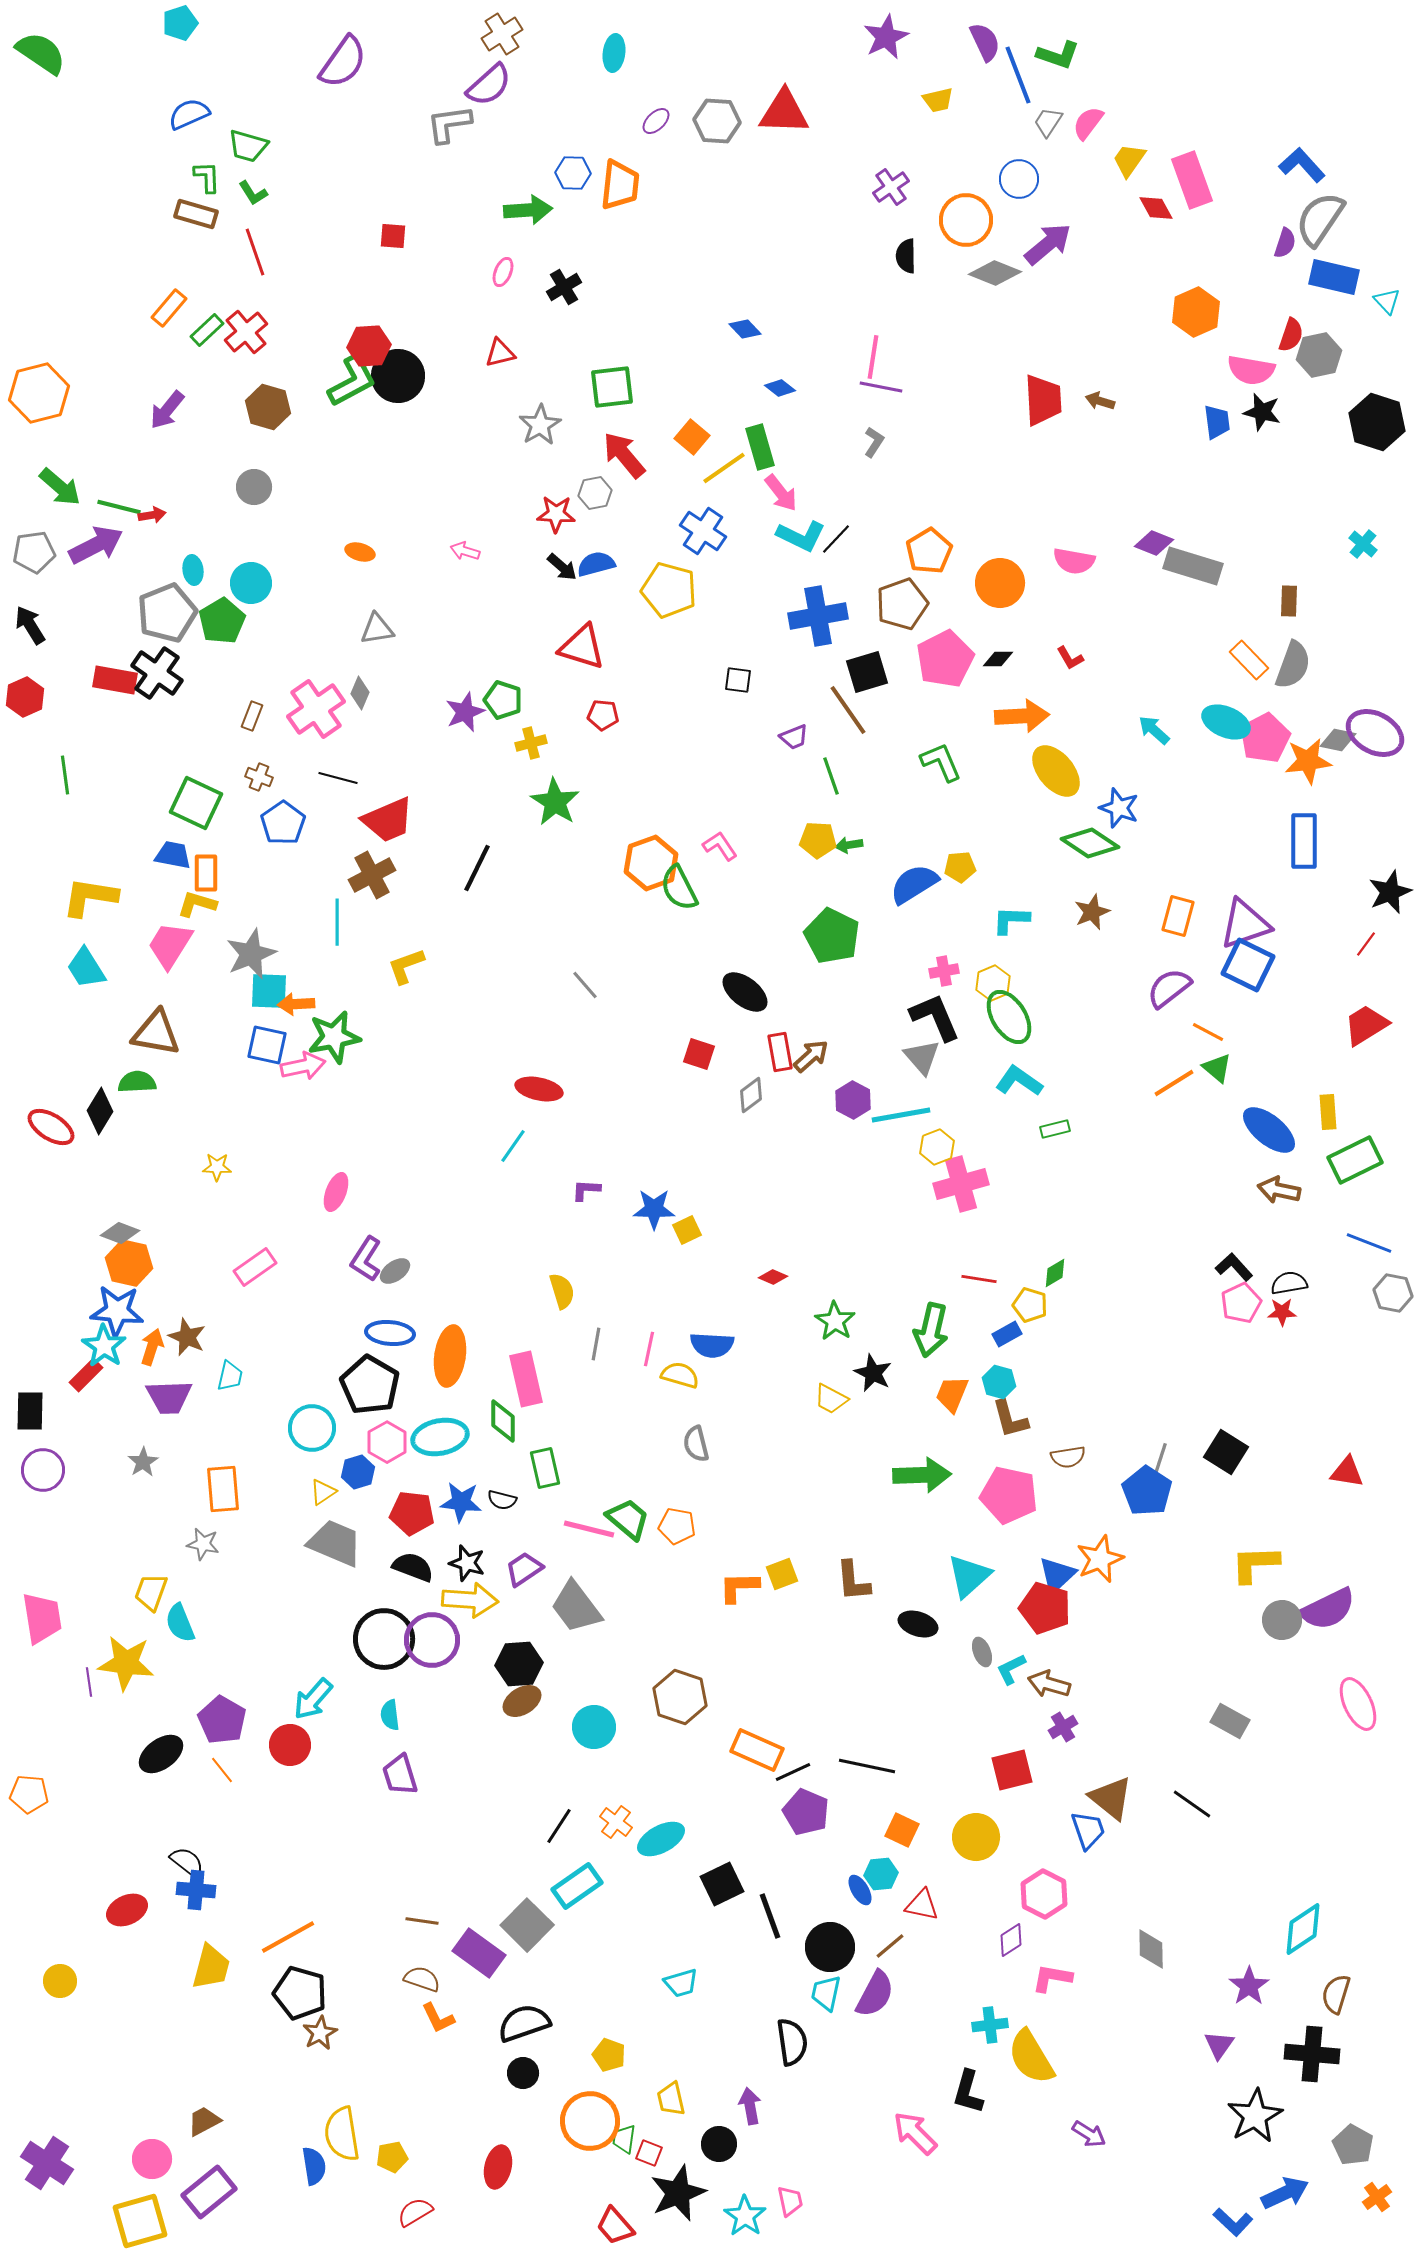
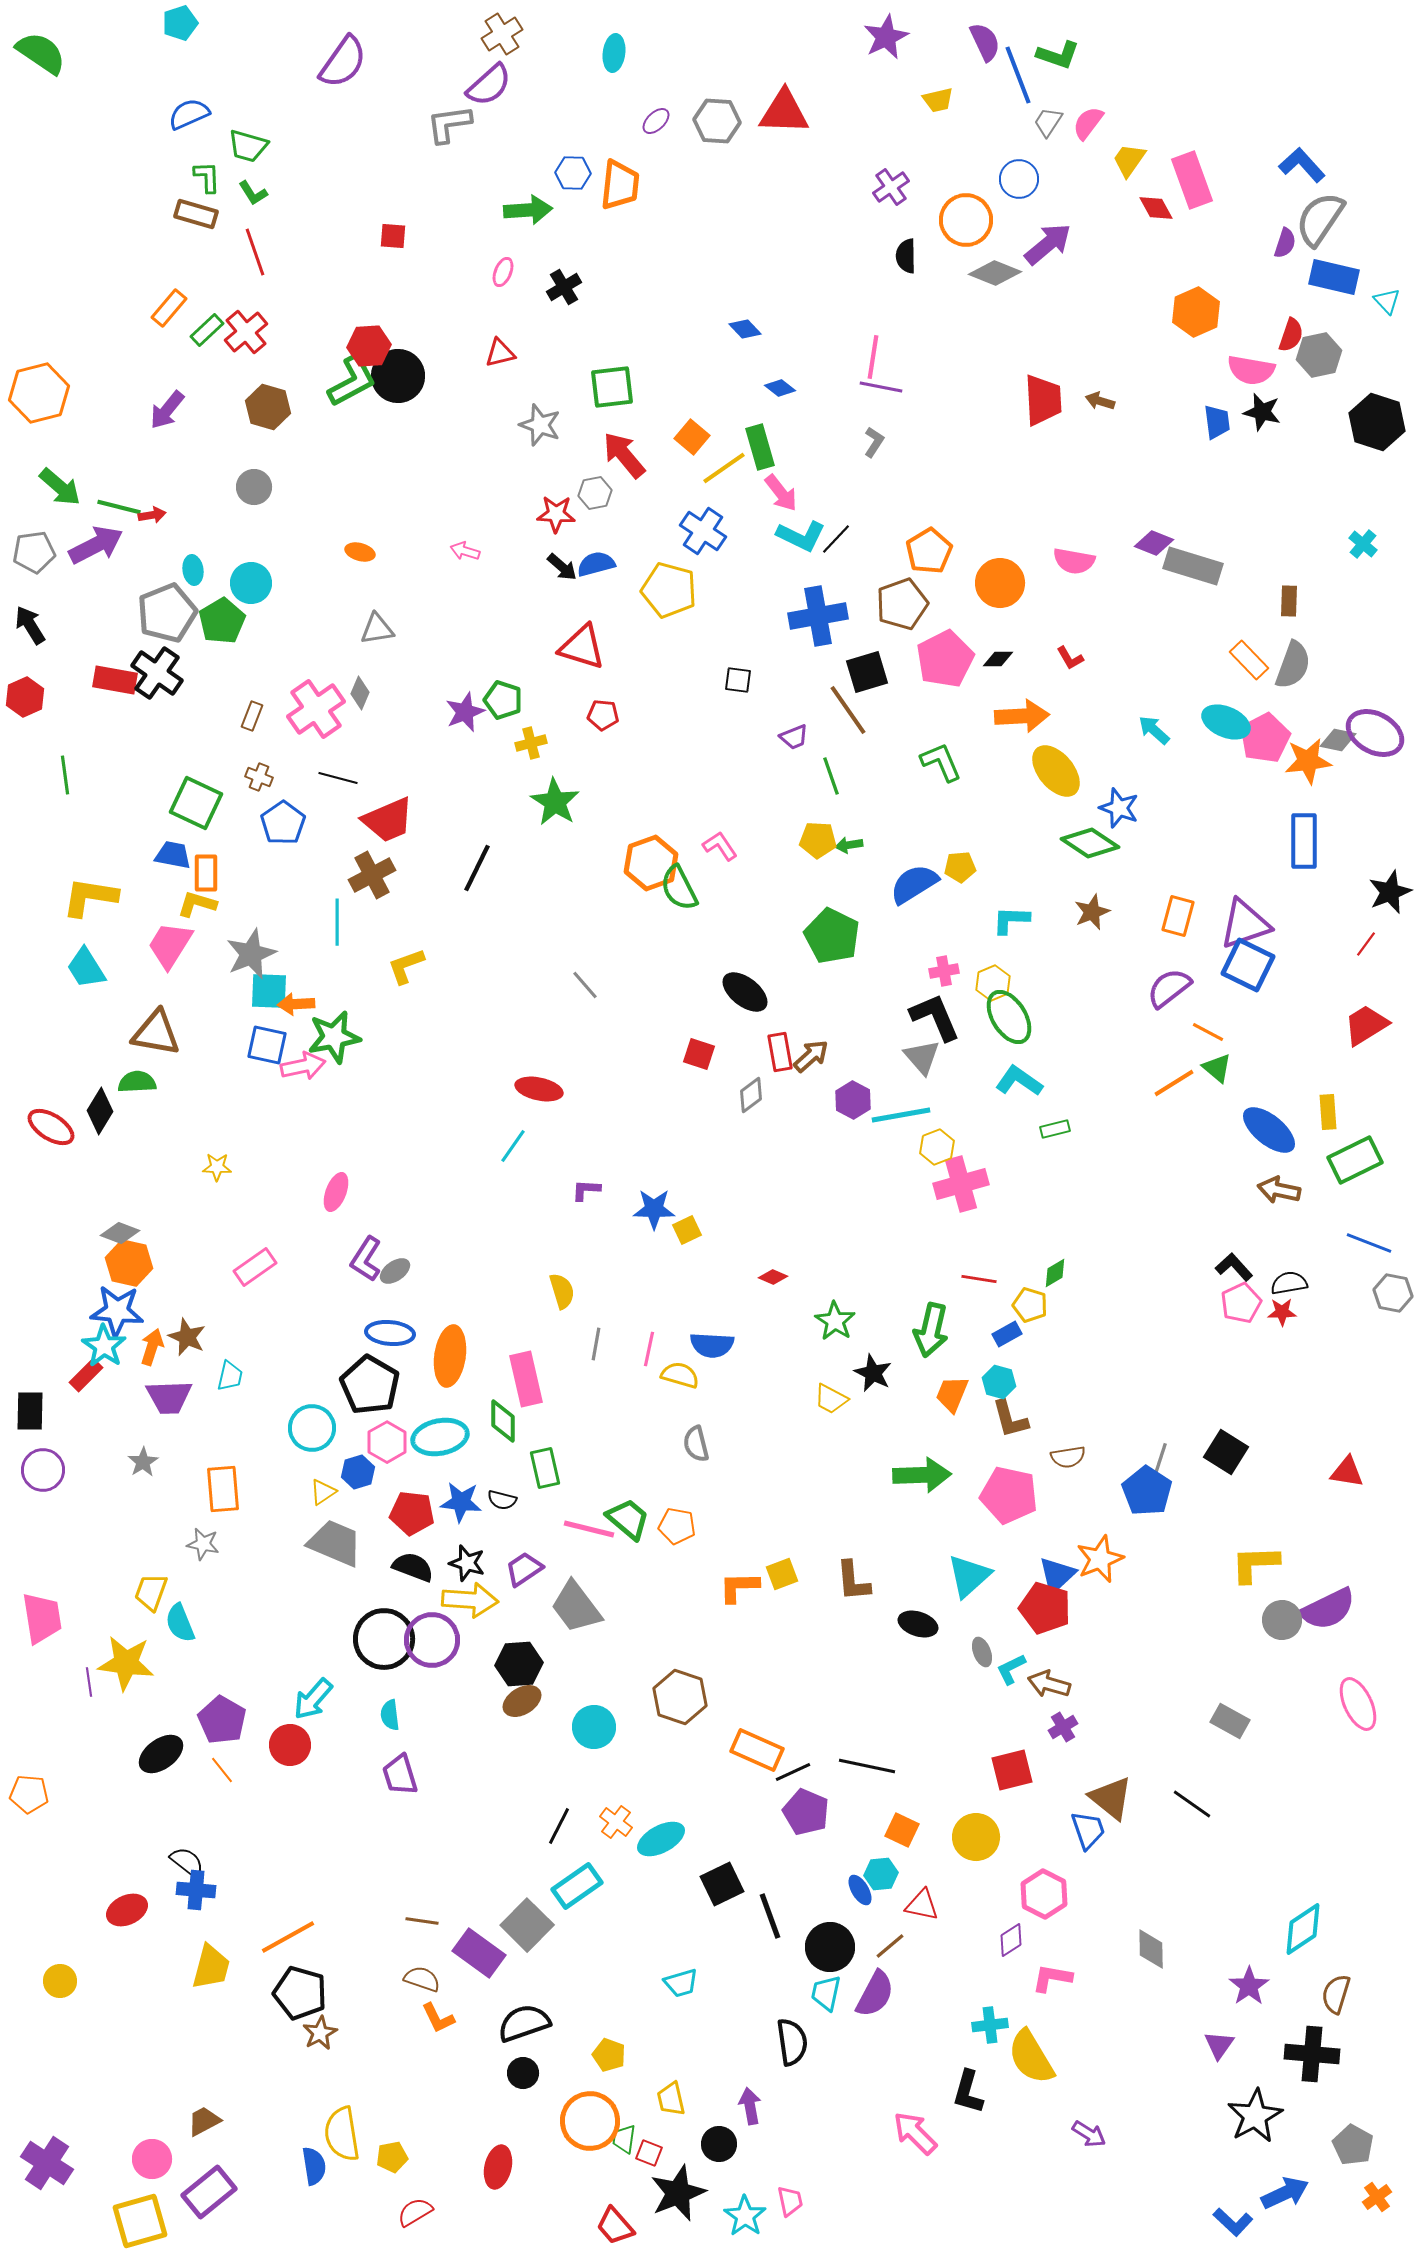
gray star at (540, 425): rotated 21 degrees counterclockwise
black line at (559, 1826): rotated 6 degrees counterclockwise
